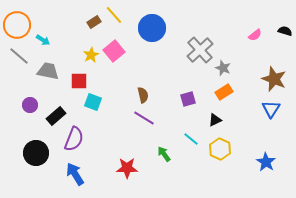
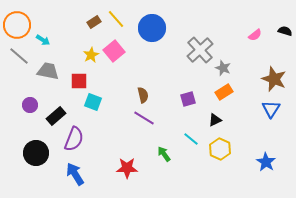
yellow line: moved 2 px right, 4 px down
